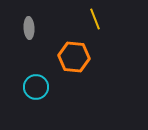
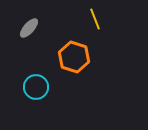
gray ellipse: rotated 45 degrees clockwise
orange hexagon: rotated 12 degrees clockwise
